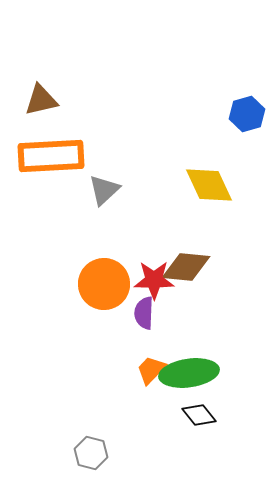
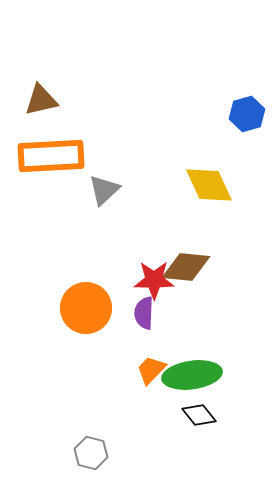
orange circle: moved 18 px left, 24 px down
green ellipse: moved 3 px right, 2 px down
